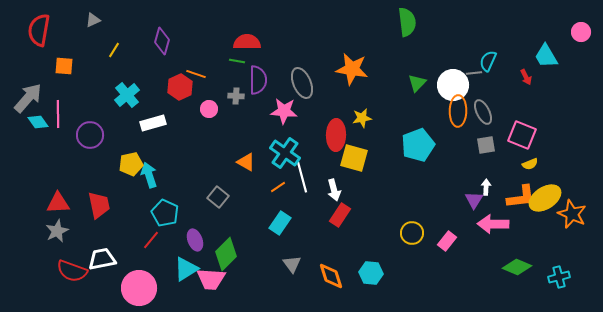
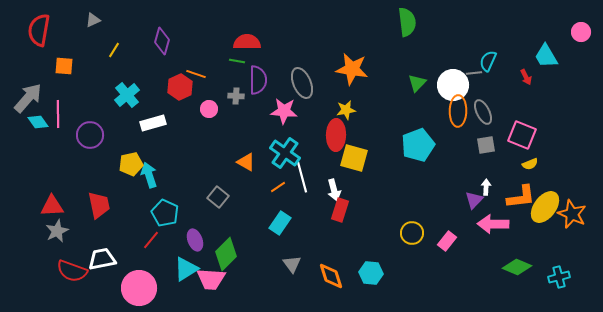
yellow star at (362, 118): moved 16 px left, 8 px up
yellow ellipse at (545, 198): moved 9 px down; rotated 20 degrees counterclockwise
purple triangle at (474, 200): rotated 12 degrees clockwise
red triangle at (58, 203): moved 6 px left, 3 px down
red rectangle at (340, 215): moved 5 px up; rotated 15 degrees counterclockwise
